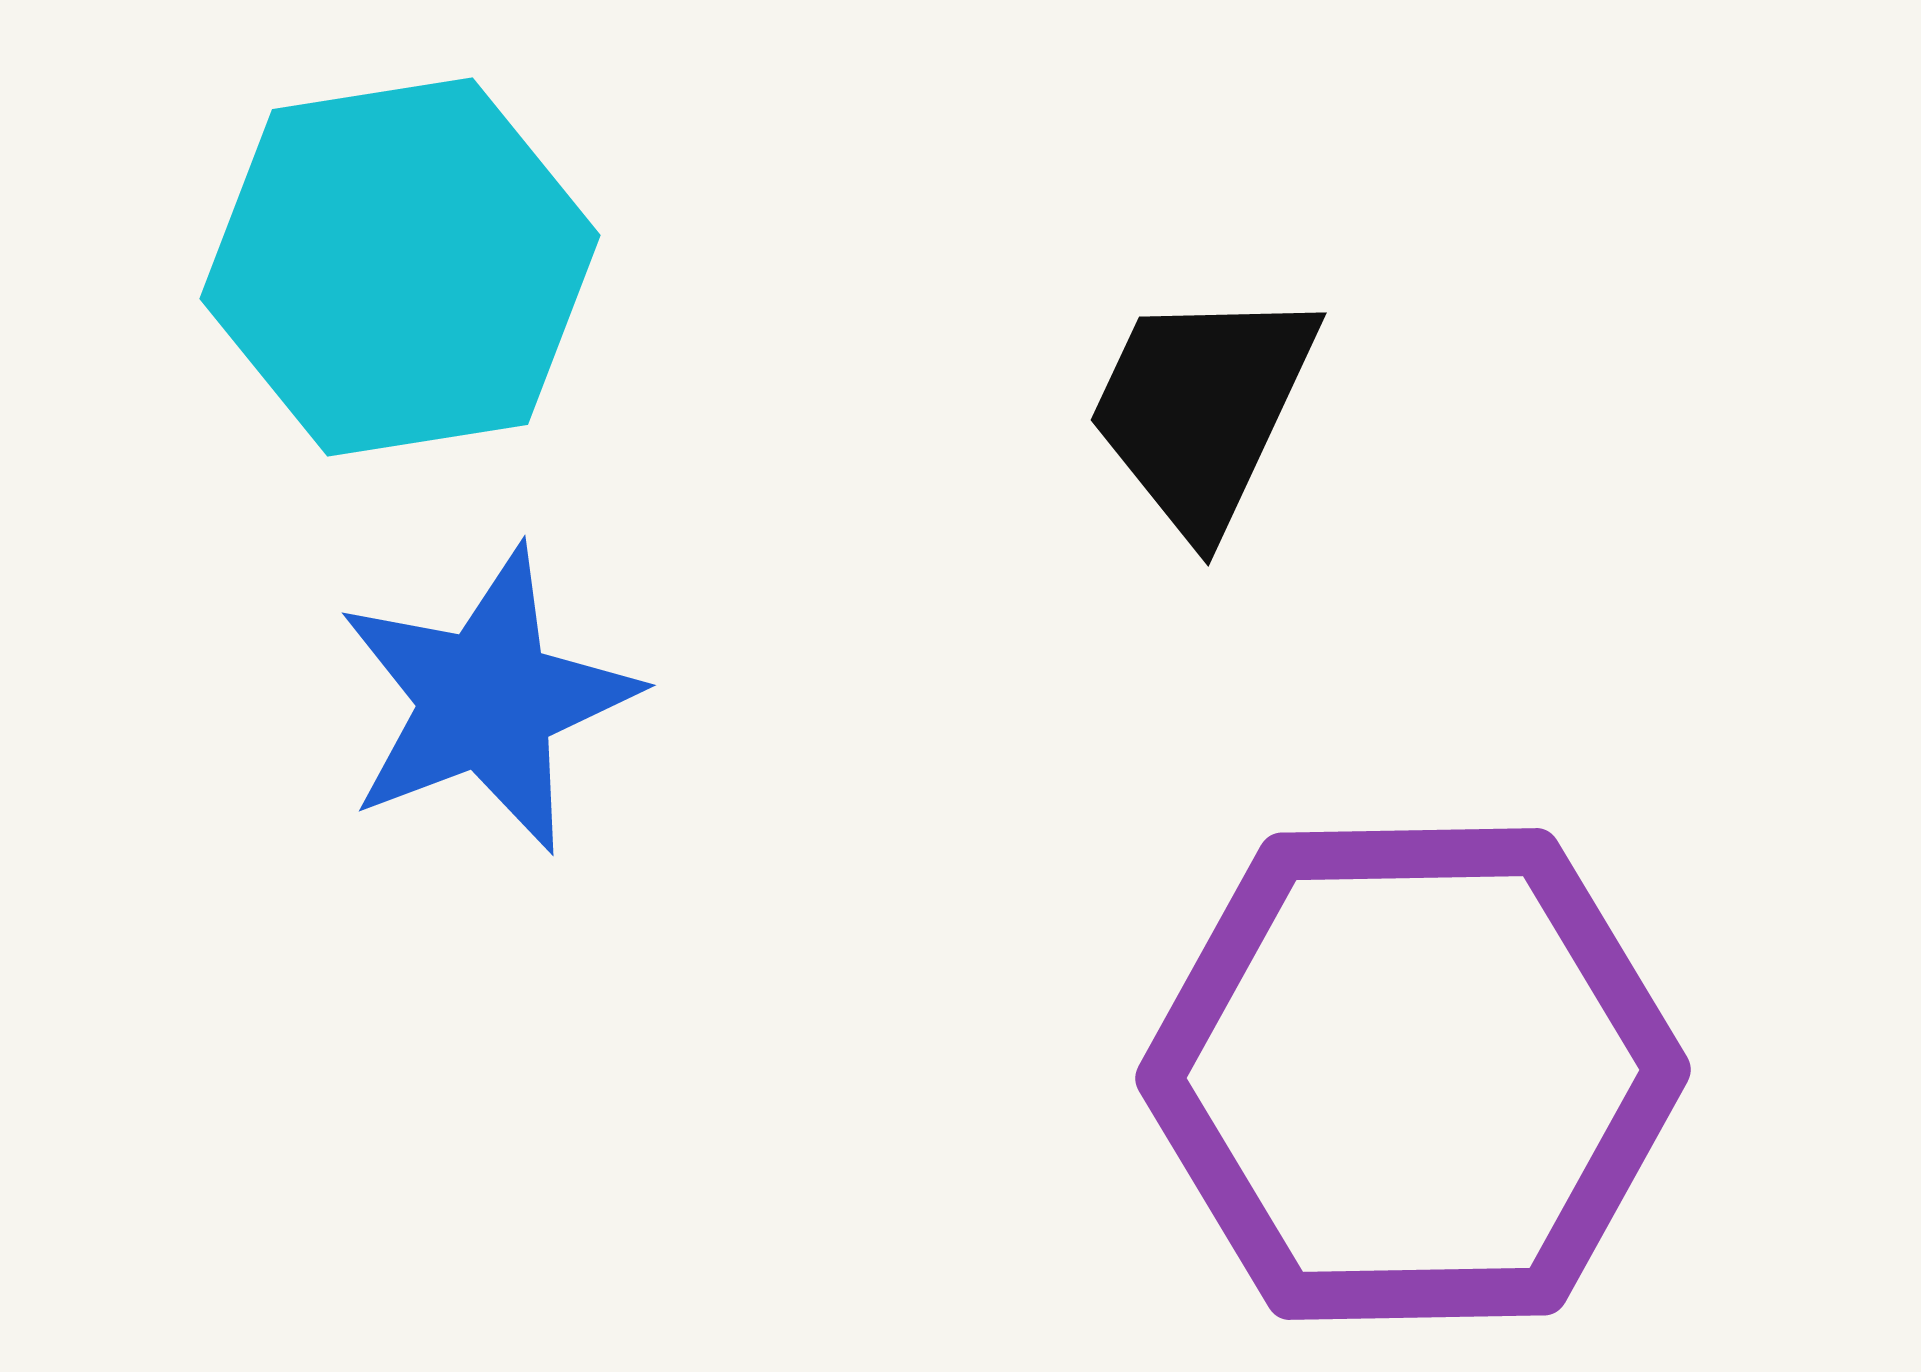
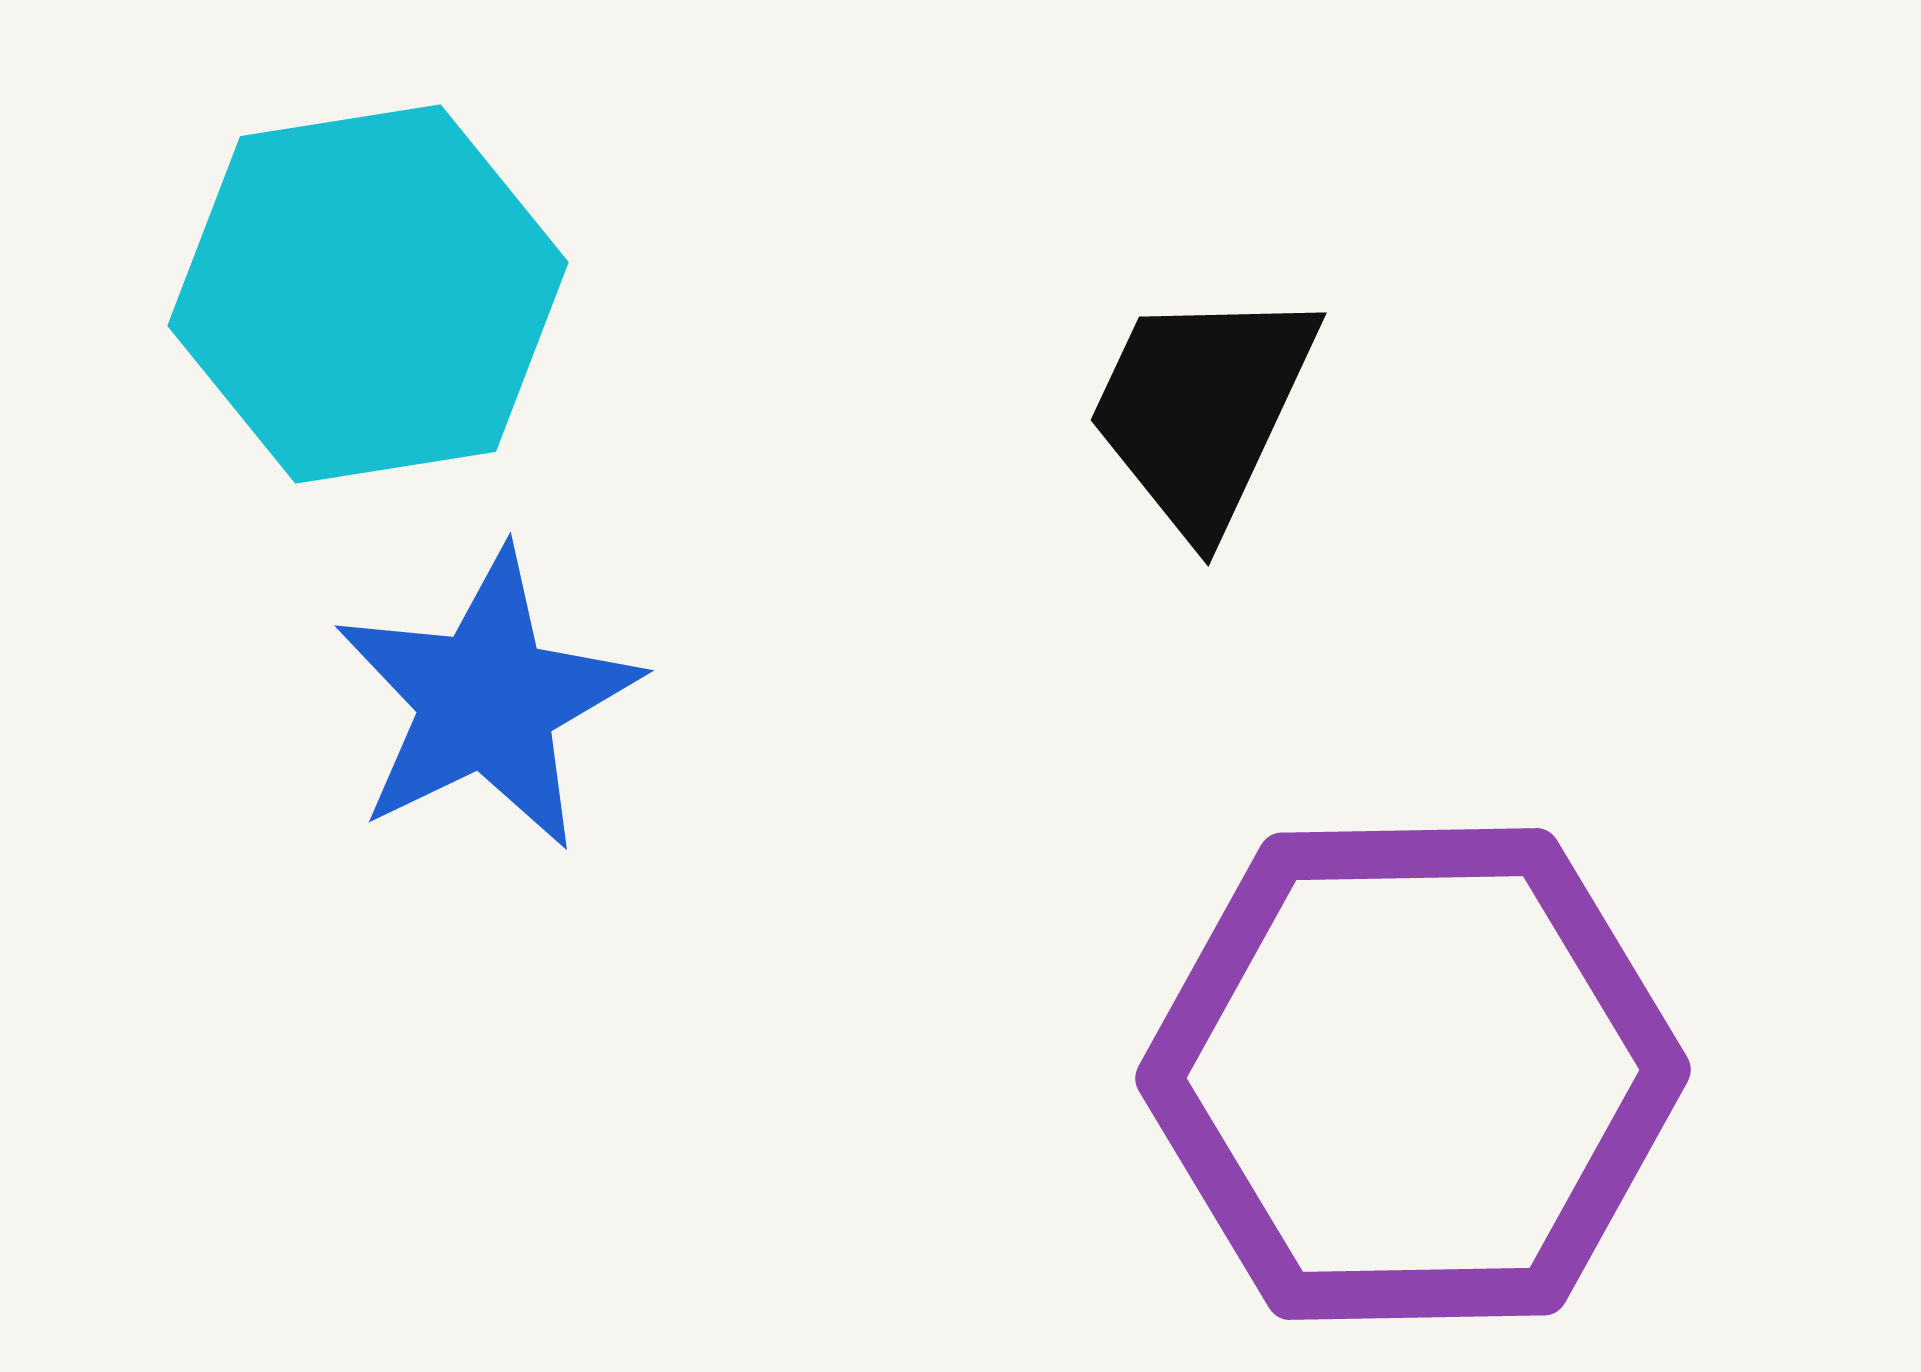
cyan hexagon: moved 32 px left, 27 px down
blue star: rotated 5 degrees counterclockwise
